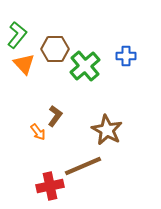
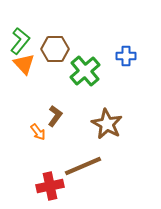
green L-shape: moved 3 px right, 6 px down
green cross: moved 5 px down
brown star: moved 6 px up
